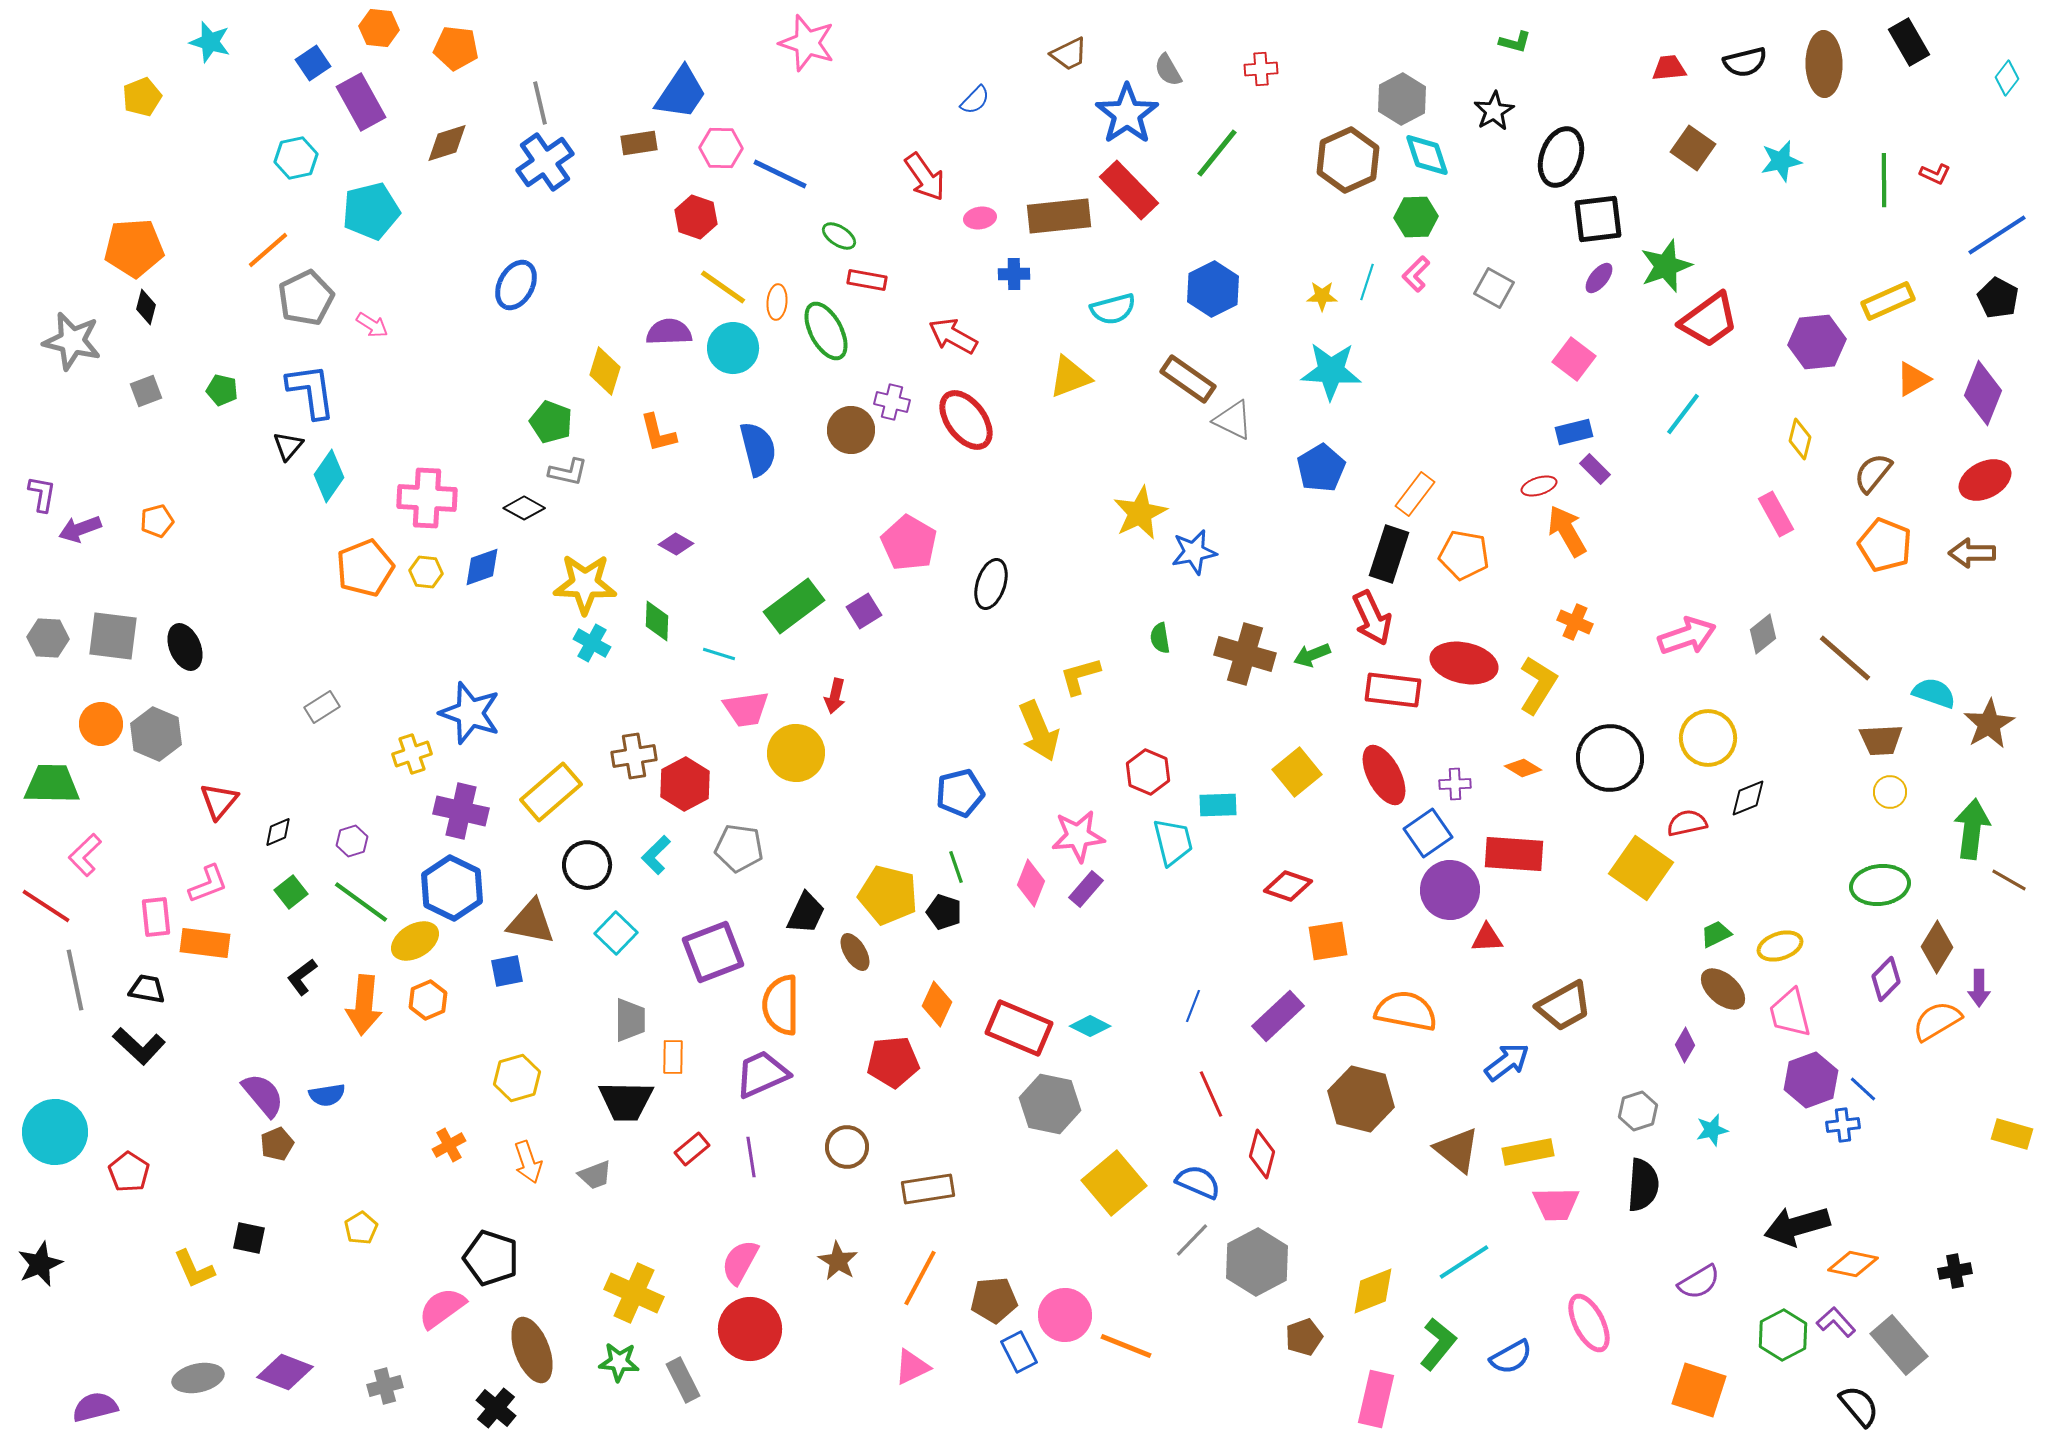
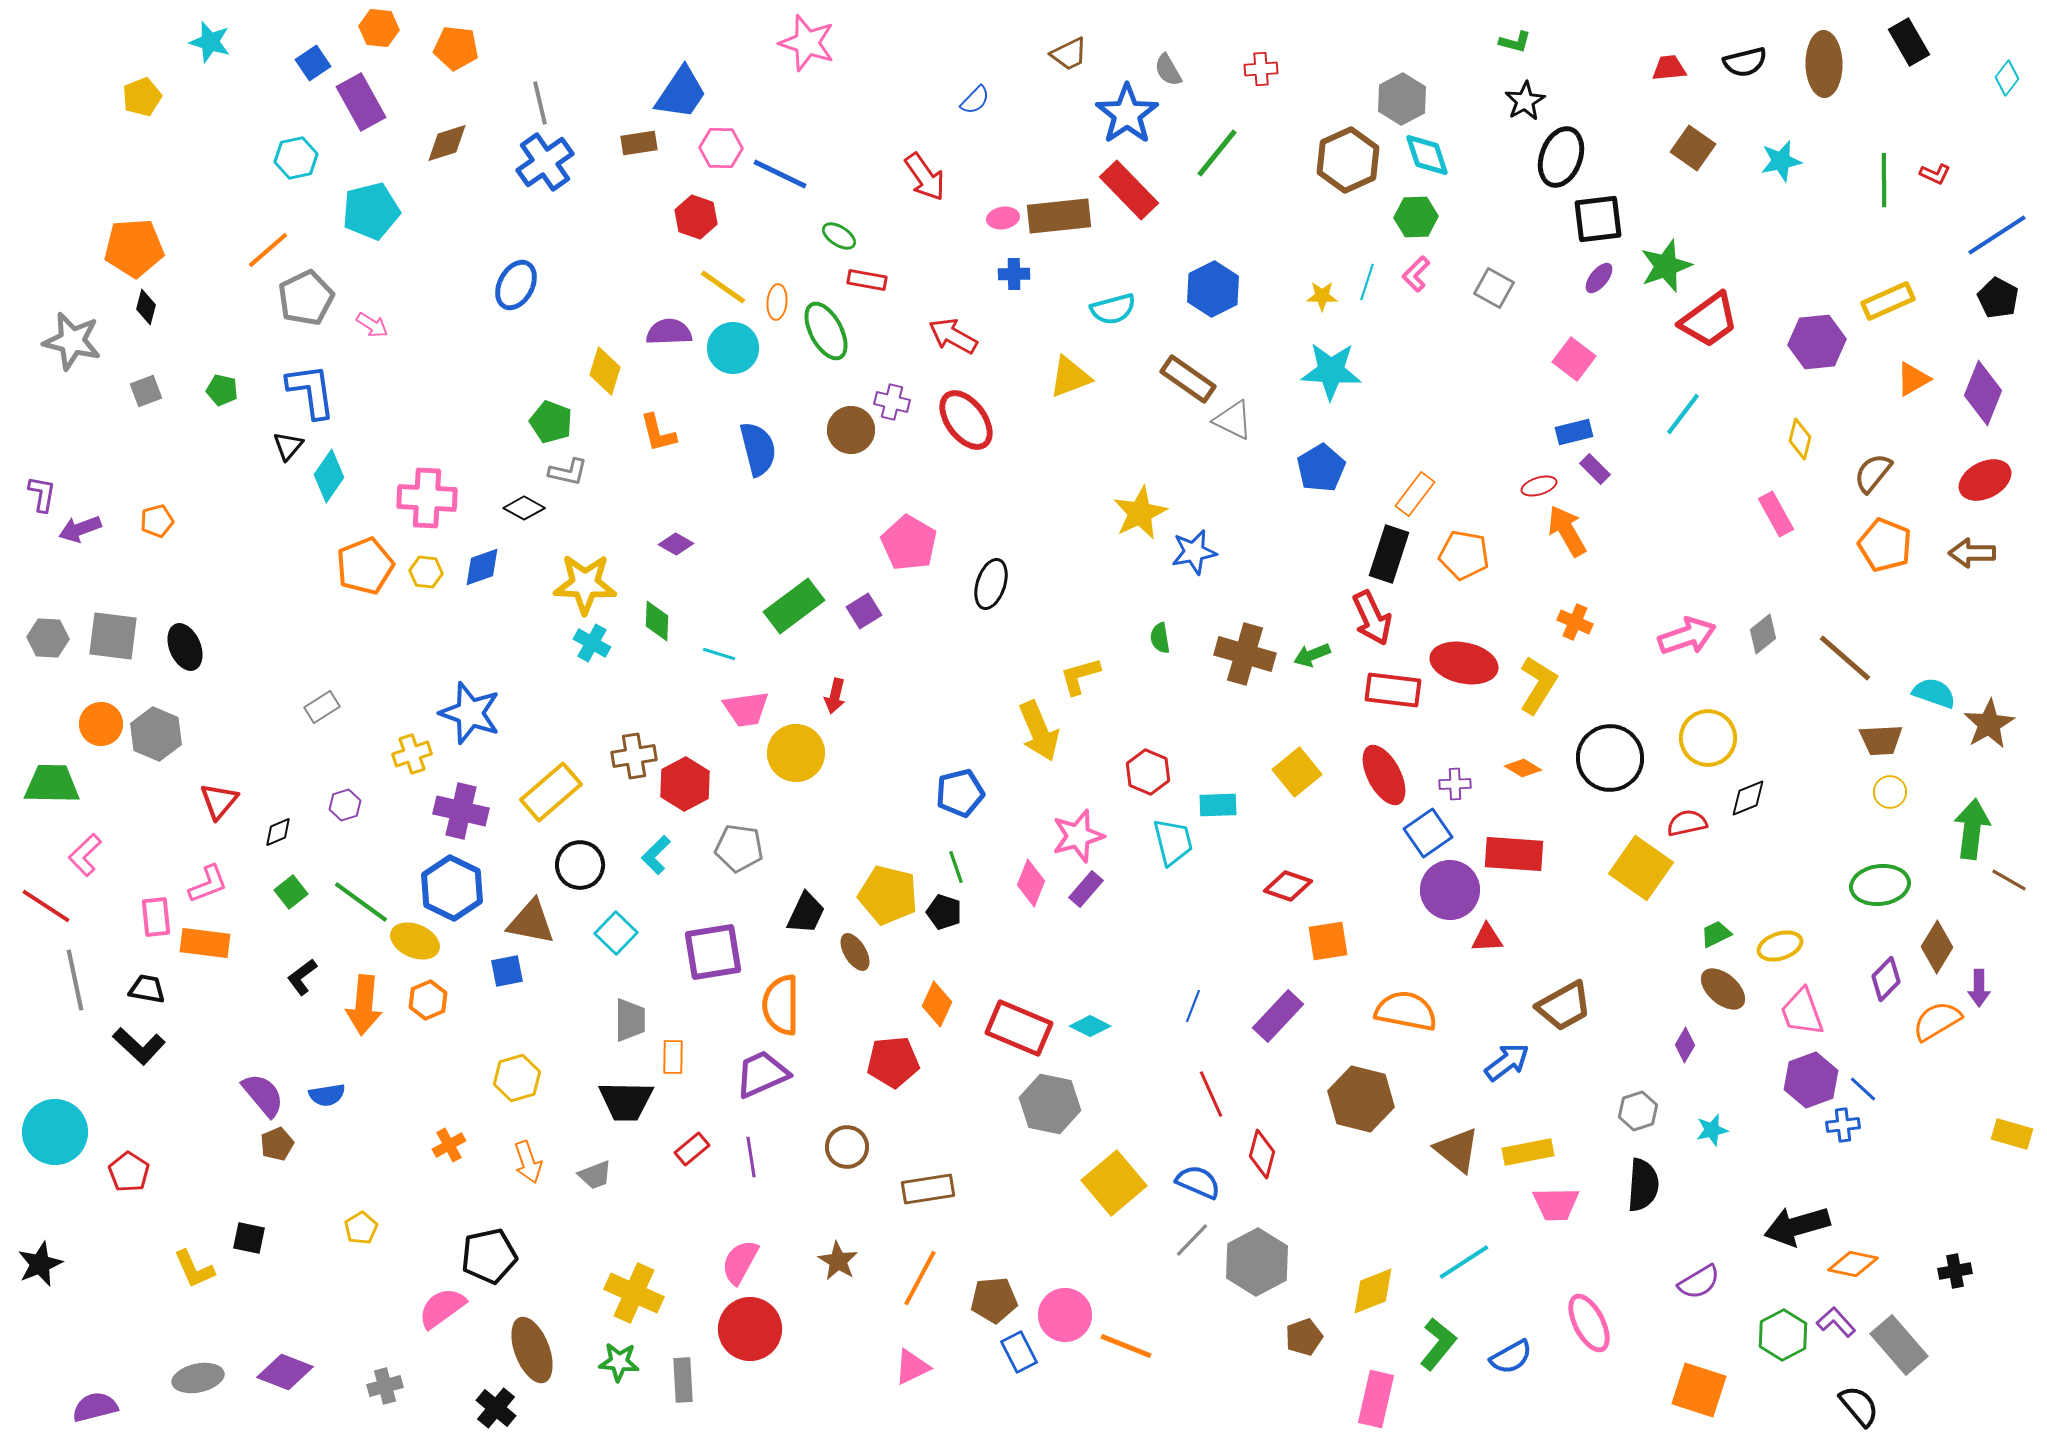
black star at (1494, 111): moved 31 px right, 10 px up
pink ellipse at (980, 218): moved 23 px right
orange pentagon at (365, 568): moved 2 px up
pink star at (1078, 836): rotated 10 degrees counterclockwise
purple hexagon at (352, 841): moved 7 px left, 36 px up
black circle at (587, 865): moved 7 px left
yellow ellipse at (415, 941): rotated 54 degrees clockwise
purple square at (713, 952): rotated 12 degrees clockwise
pink trapezoid at (1790, 1013): moved 12 px right, 1 px up; rotated 6 degrees counterclockwise
purple rectangle at (1278, 1016): rotated 4 degrees counterclockwise
black pentagon at (491, 1258): moved 2 px left, 2 px up; rotated 30 degrees counterclockwise
gray rectangle at (683, 1380): rotated 24 degrees clockwise
